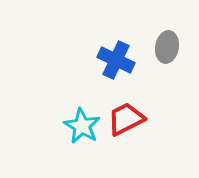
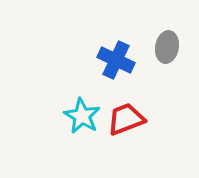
red trapezoid: rotated 6 degrees clockwise
cyan star: moved 10 px up
